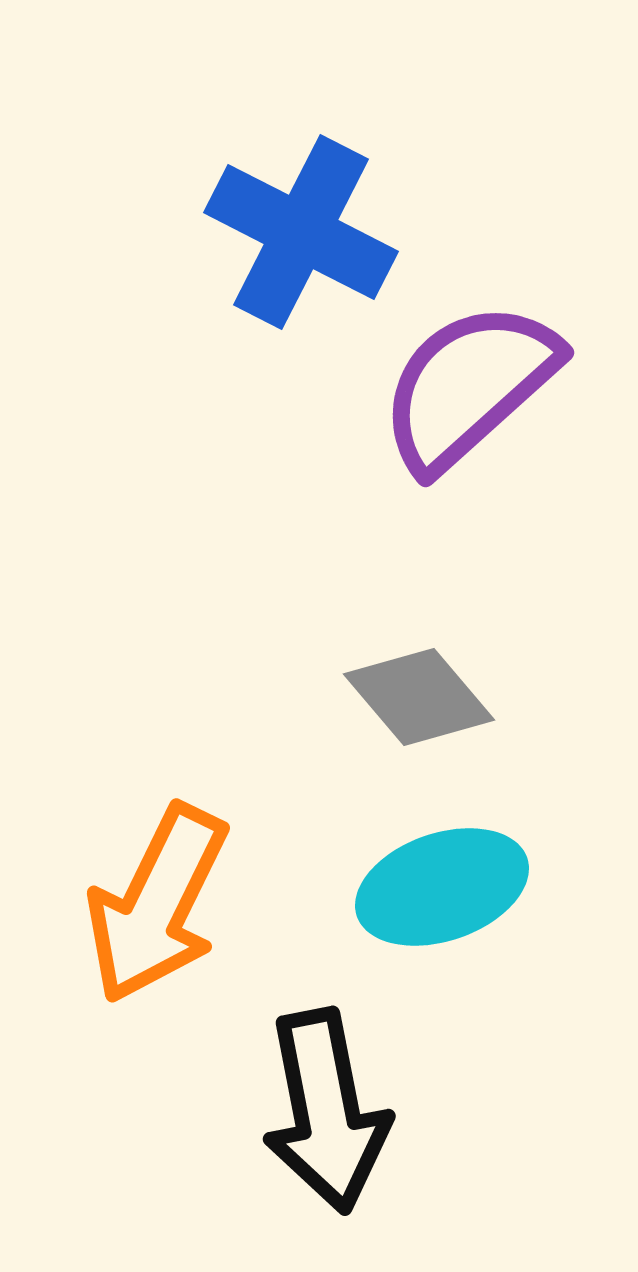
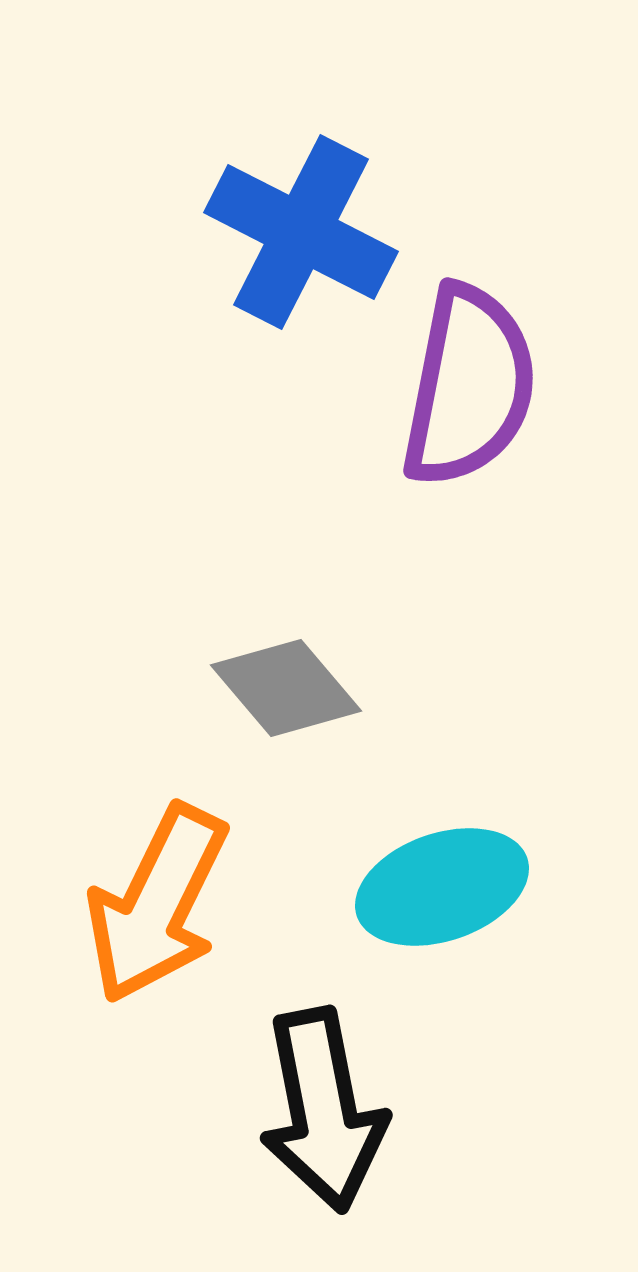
purple semicircle: rotated 143 degrees clockwise
gray diamond: moved 133 px left, 9 px up
black arrow: moved 3 px left, 1 px up
